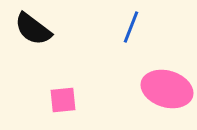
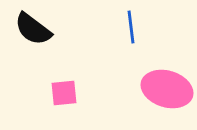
blue line: rotated 28 degrees counterclockwise
pink square: moved 1 px right, 7 px up
